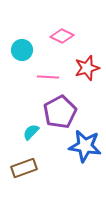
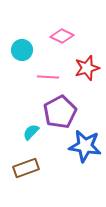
brown rectangle: moved 2 px right
